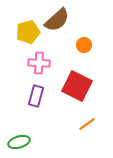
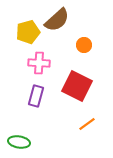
green ellipse: rotated 25 degrees clockwise
